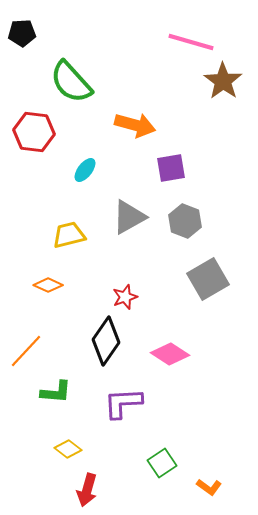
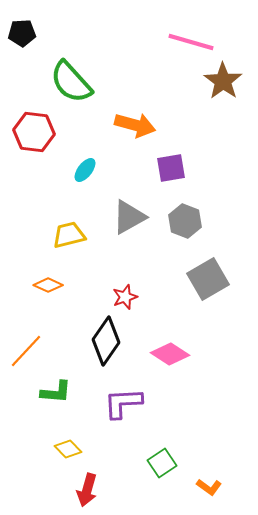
yellow diamond: rotated 8 degrees clockwise
